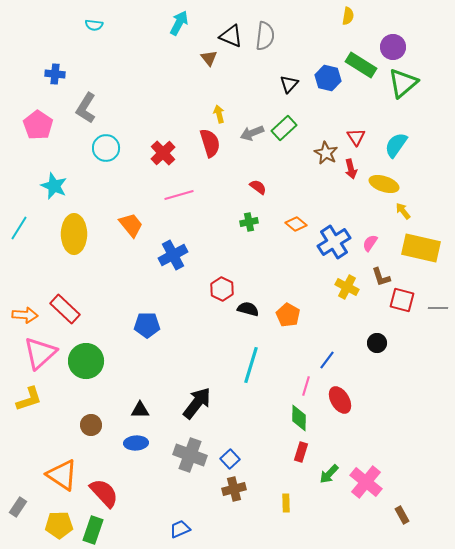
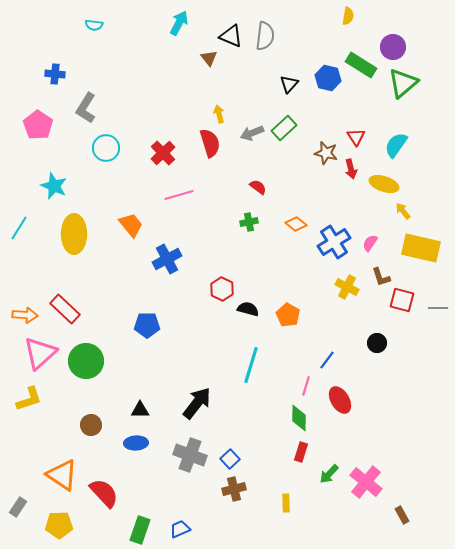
brown star at (326, 153): rotated 15 degrees counterclockwise
blue cross at (173, 255): moved 6 px left, 4 px down
green rectangle at (93, 530): moved 47 px right
